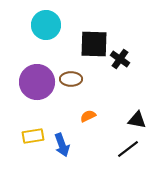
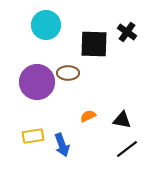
black cross: moved 7 px right, 27 px up
brown ellipse: moved 3 px left, 6 px up
black triangle: moved 15 px left
black line: moved 1 px left
